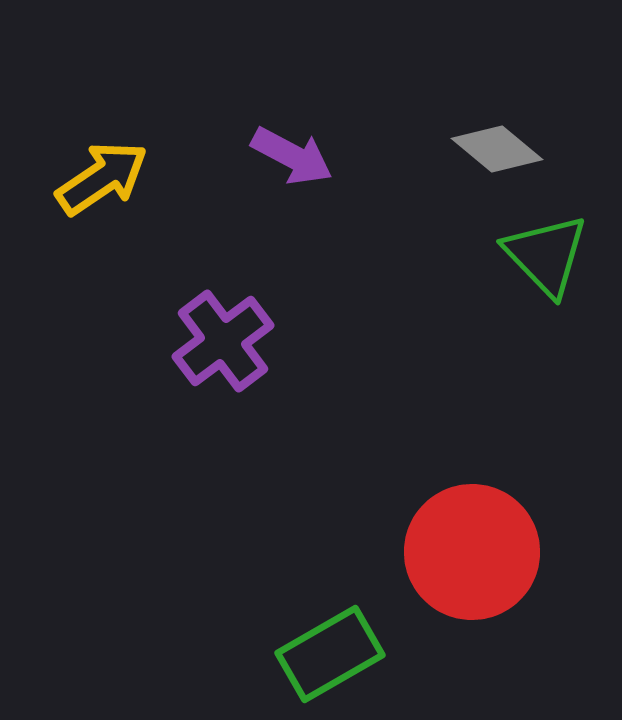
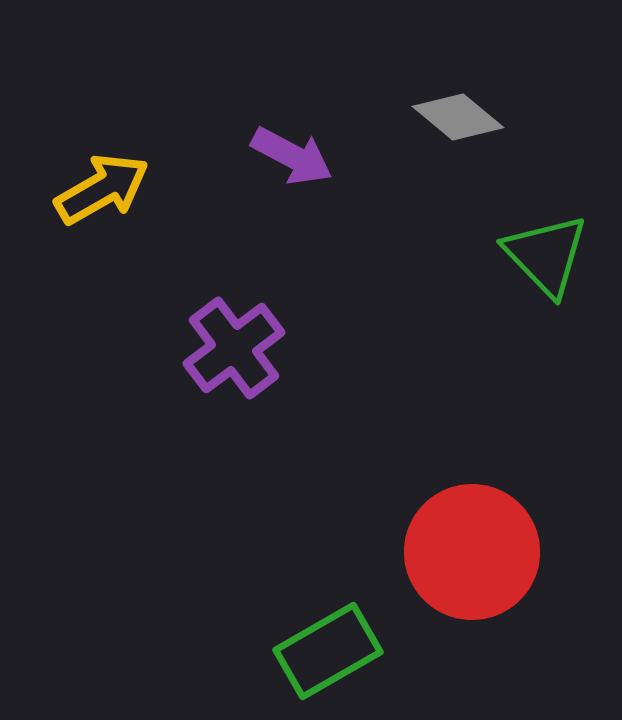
gray diamond: moved 39 px left, 32 px up
yellow arrow: moved 11 px down; rotated 4 degrees clockwise
purple cross: moved 11 px right, 7 px down
green rectangle: moved 2 px left, 3 px up
